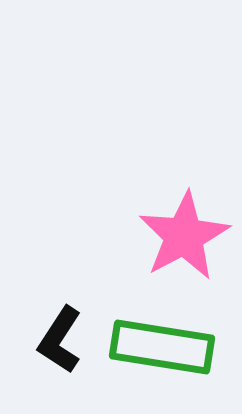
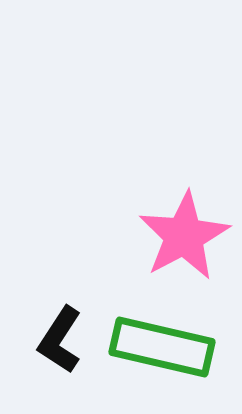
green rectangle: rotated 4 degrees clockwise
